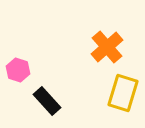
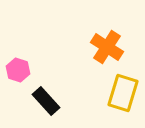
orange cross: rotated 16 degrees counterclockwise
black rectangle: moved 1 px left
